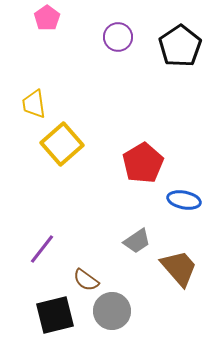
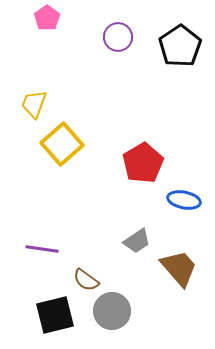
yellow trapezoid: rotated 28 degrees clockwise
purple line: rotated 60 degrees clockwise
